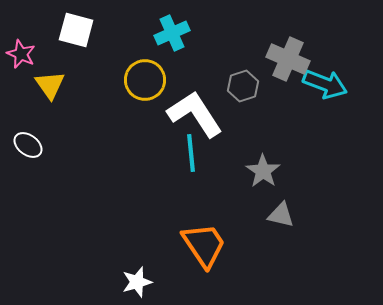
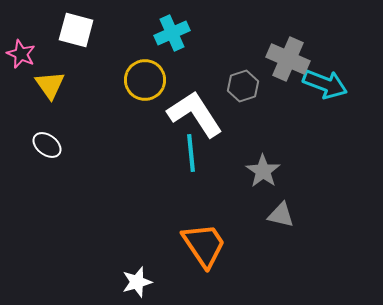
white ellipse: moved 19 px right
